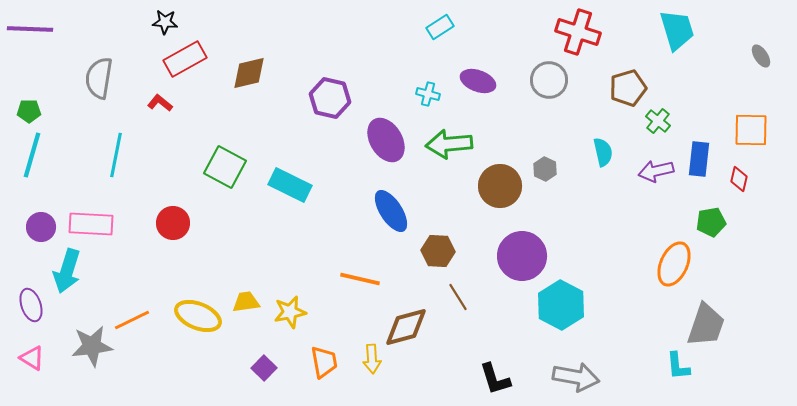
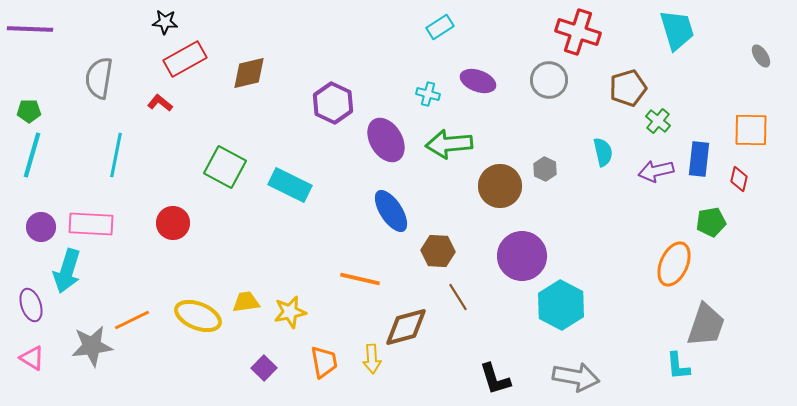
purple hexagon at (330, 98): moved 3 px right, 5 px down; rotated 12 degrees clockwise
